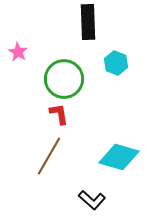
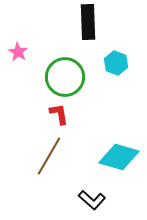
green circle: moved 1 px right, 2 px up
